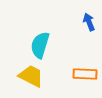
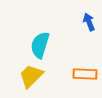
yellow trapezoid: rotated 72 degrees counterclockwise
